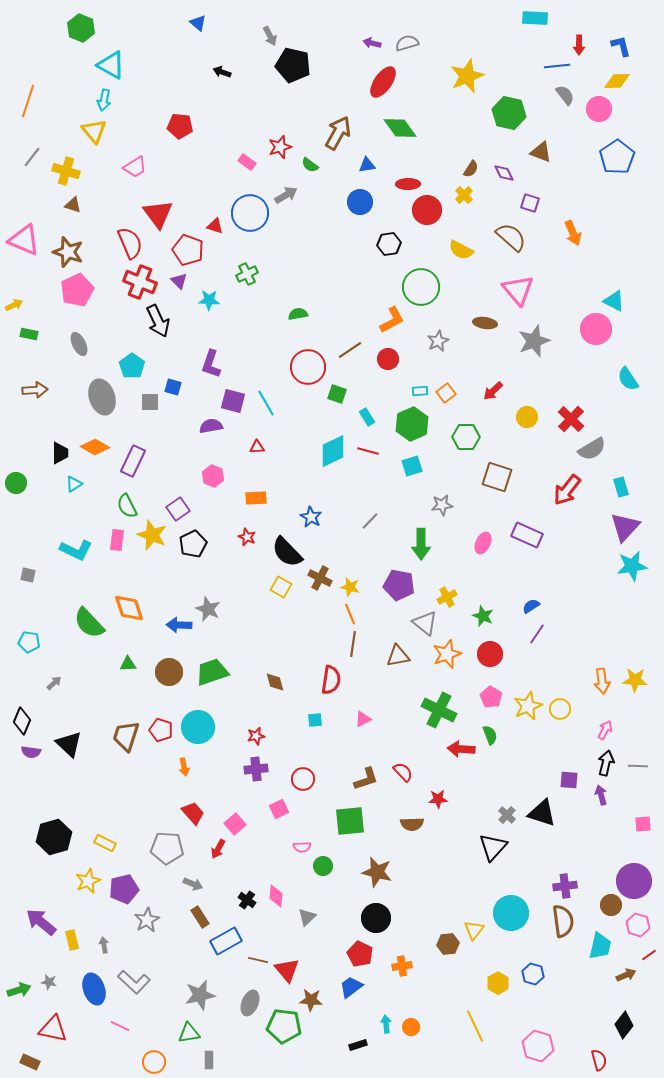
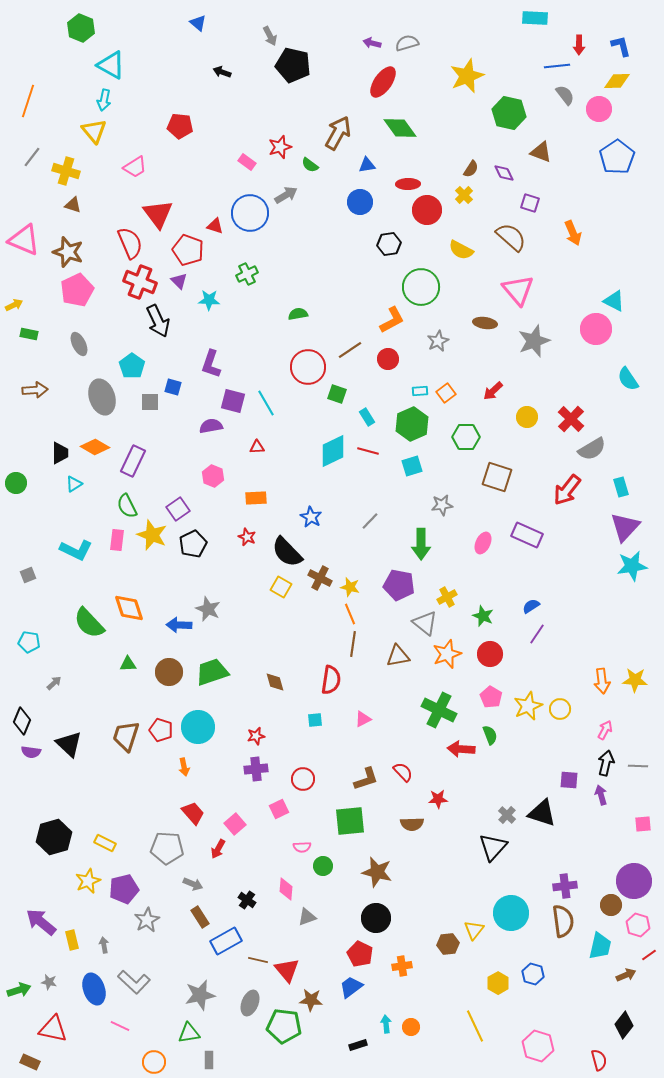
gray square at (28, 575): rotated 35 degrees counterclockwise
pink diamond at (276, 896): moved 10 px right, 7 px up
gray triangle at (307, 917): rotated 24 degrees clockwise
